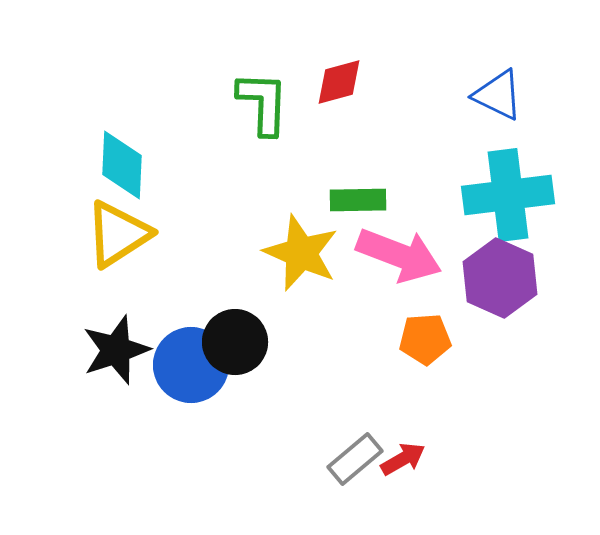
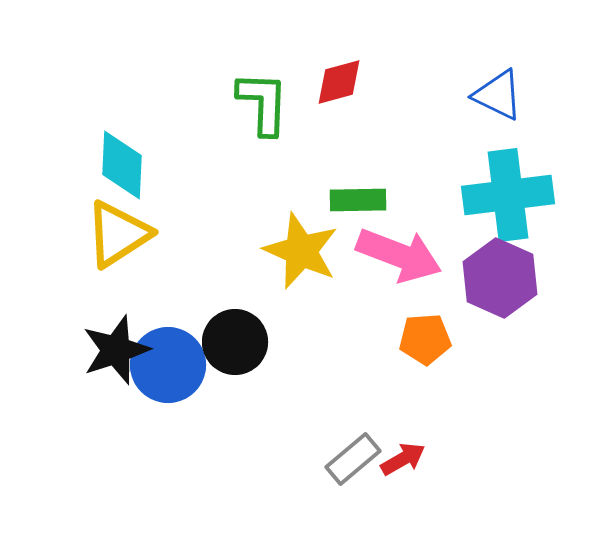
yellow star: moved 2 px up
blue circle: moved 23 px left
gray rectangle: moved 2 px left
